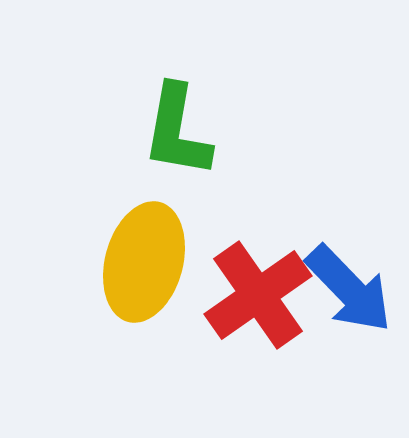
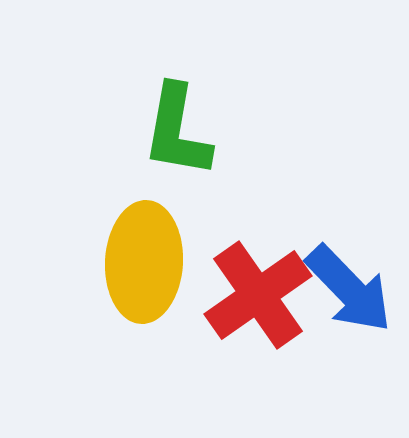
yellow ellipse: rotated 12 degrees counterclockwise
